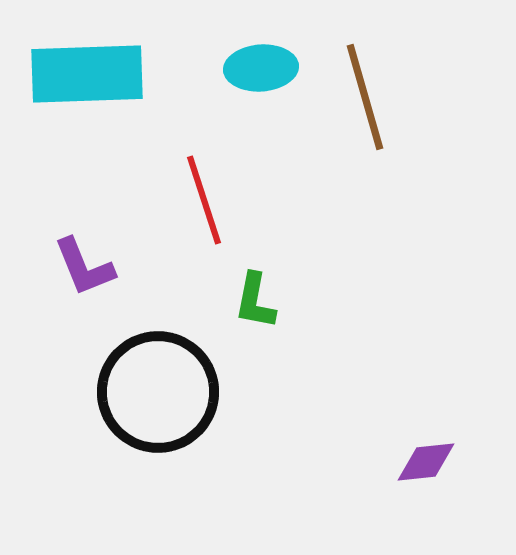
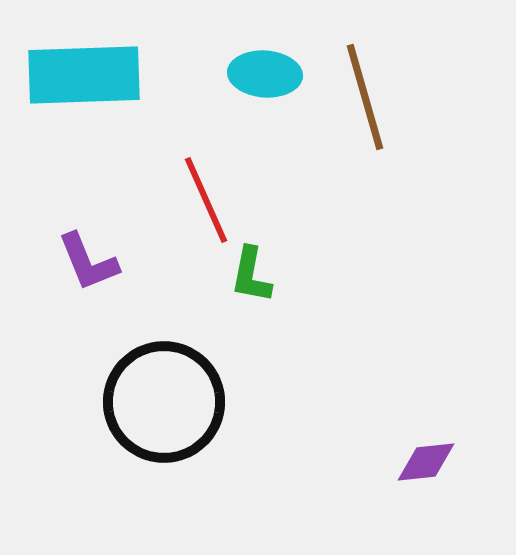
cyan ellipse: moved 4 px right, 6 px down; rotated 8 degrees clockwise
cyan rectangle: moved 3 px left, 1 px down
red line: moved 2 px right; rotated 6 degrees counterclockwise
purple L-shape: moved 4 px right, 5 px up
green L-shape: moved 4 px left, 26 px up
black circle: moved 6 px right, 10 px down
